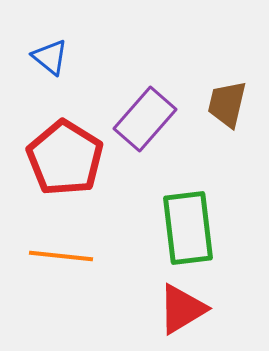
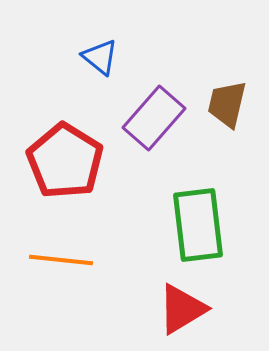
blue triangle: moved 50 px right
purple rectangle: moved 9 px right, 1 px up
red pentagon: moved 3 px down
green rectangle: moved 10 px right, 3 px up
orange line: moved 4 px down
